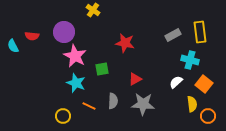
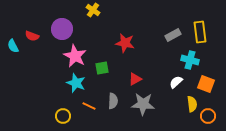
purple circle: moved 2 px left, 3 px up
red semicircle: rotated 16 degrees clockwise
green square: moved 1 px up
orange square: moved 2 px right; rotated 18 degrees counterclockwise
